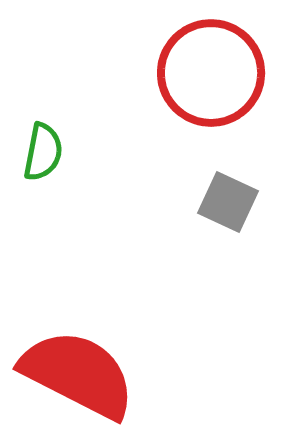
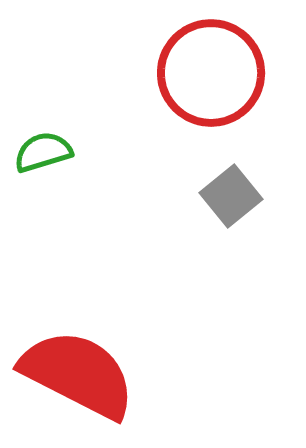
green semicircle: rotated 118 degrees counterclockwise
gray square: moved 3 px right, 6 px up; rotated 26 degrees clockwise
